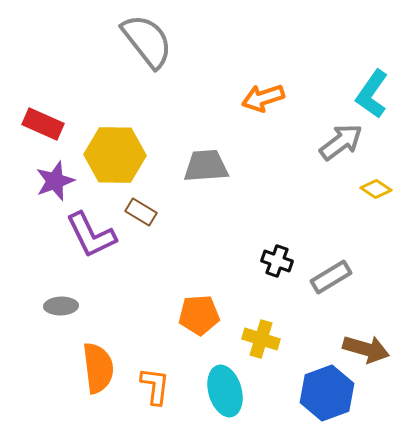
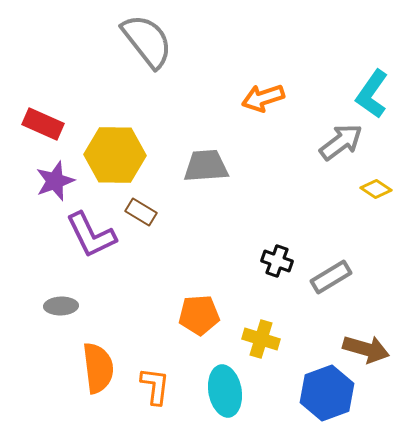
cyan ellipse: rotated 6 degrees clockwise
